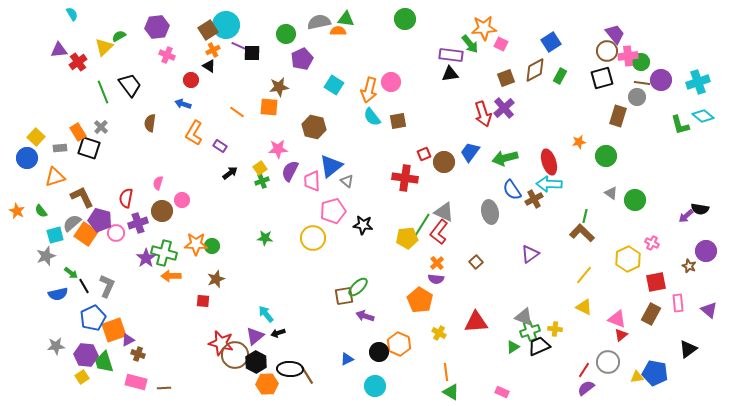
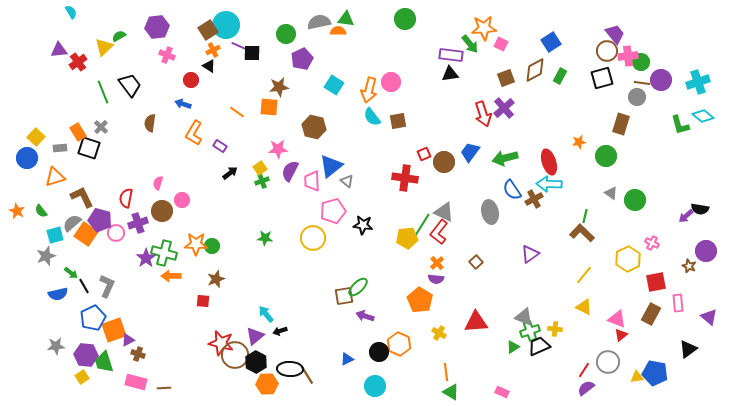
cyan semicircle at (72, 14): moved 1 px left, 2 px up
brown rectangle at (618, 116): moved 3 px right, 8 px down
purple triangle at (709, 310): moved 7 px down
black arrow at (278, 333): moved 2 px right, 2 px up
